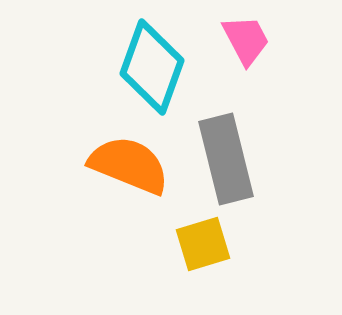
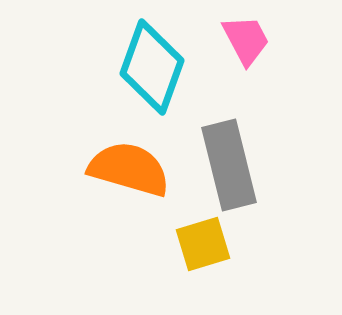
gray rectangle: moved 3 px right, 6 px down
orange semicircle: moved 4 px down; rotated 6 degrees counterclockwise
